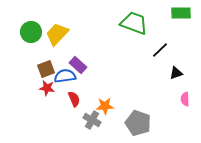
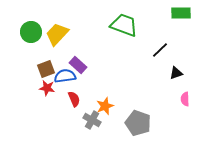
green trapezoid: moved 10 px left, 2 px down
orange star: rotated 18 degrees counterclockwise
